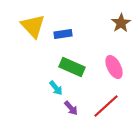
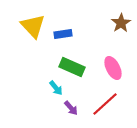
pink ellipse: moved 1 px left, 1 px down
red line: moved 1 px left, 2 px up
